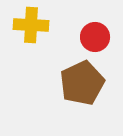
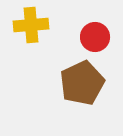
yellow cross: rotated 8 degrees counterclockwise
